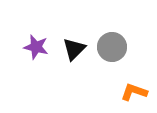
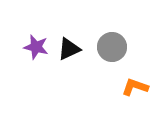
black triangle: moved 5 px left; rotated 20 degrees clockwise
orange L-shape: moved 1 px right, 5 px up
